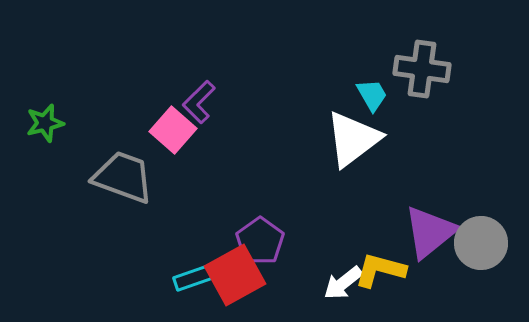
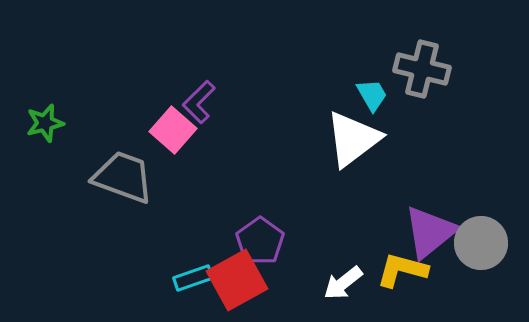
gray cross: rotated 6 degrees clockwise
yellow L-shape: moved 22 px right
red square: moved 2 px right, 5 px down
